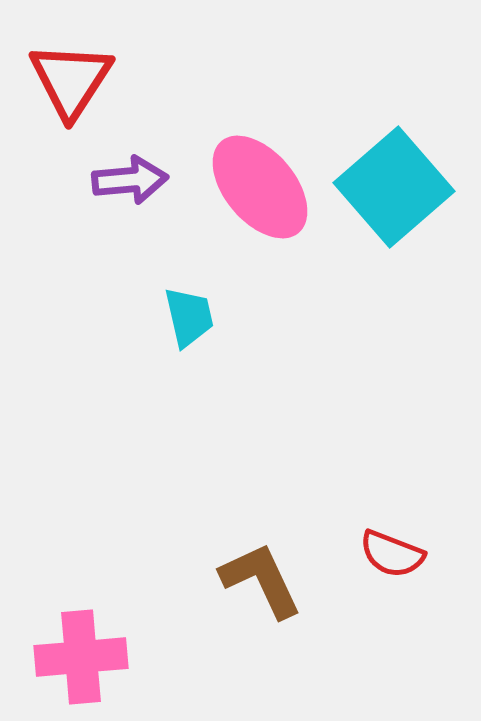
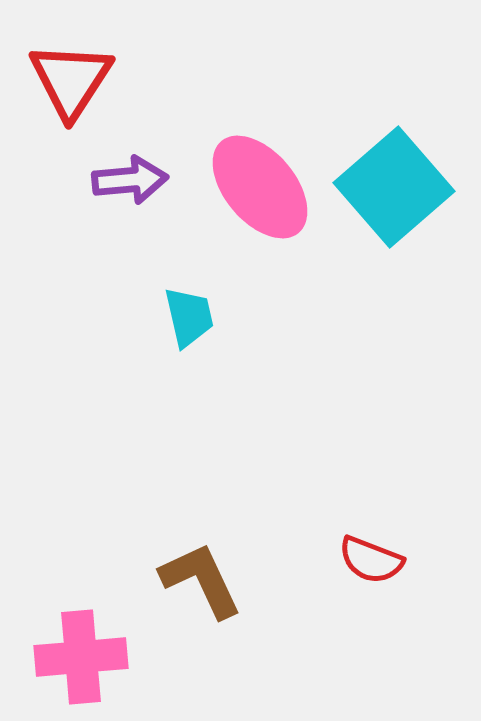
red semicircle: moved 21 px left, 6 px down
brown L-shape: moved 60 px left
